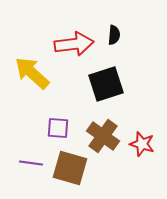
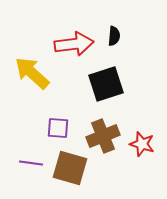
black semicircle: moved 1 px down
brown cross: rotated 32 degrees clockwise
